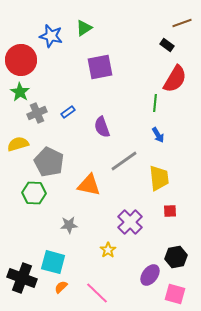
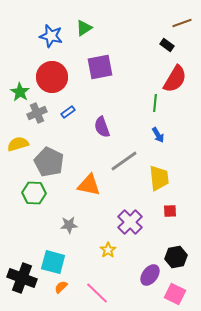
red circle: moved 31 px right, 17 px down
pink square: rotated 10 degrees clockwise
